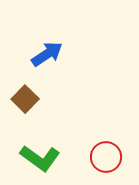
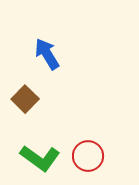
blue arrow: rotated 88 degrees counterclockwise
red circle: moved 18 px left, 1 px up
